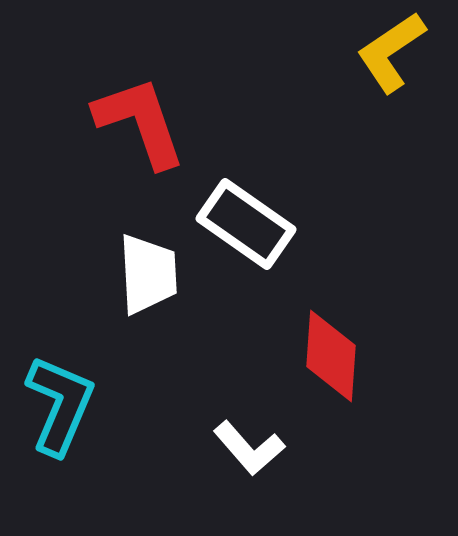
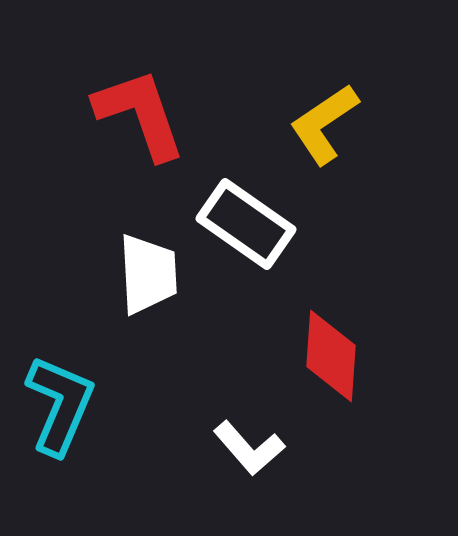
yellow L-shape: moved 67 px left, 72 px down
red L-shape: moved 8 px up
